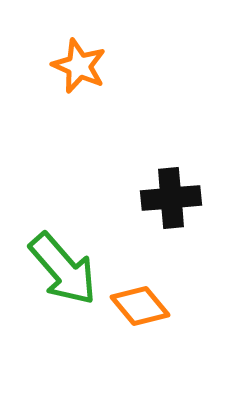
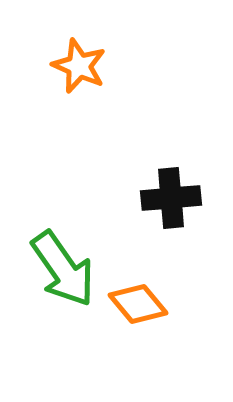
green arrow: rotated 6 degrees clockwise
orange diamond: moved 2 px left, 2 px up
